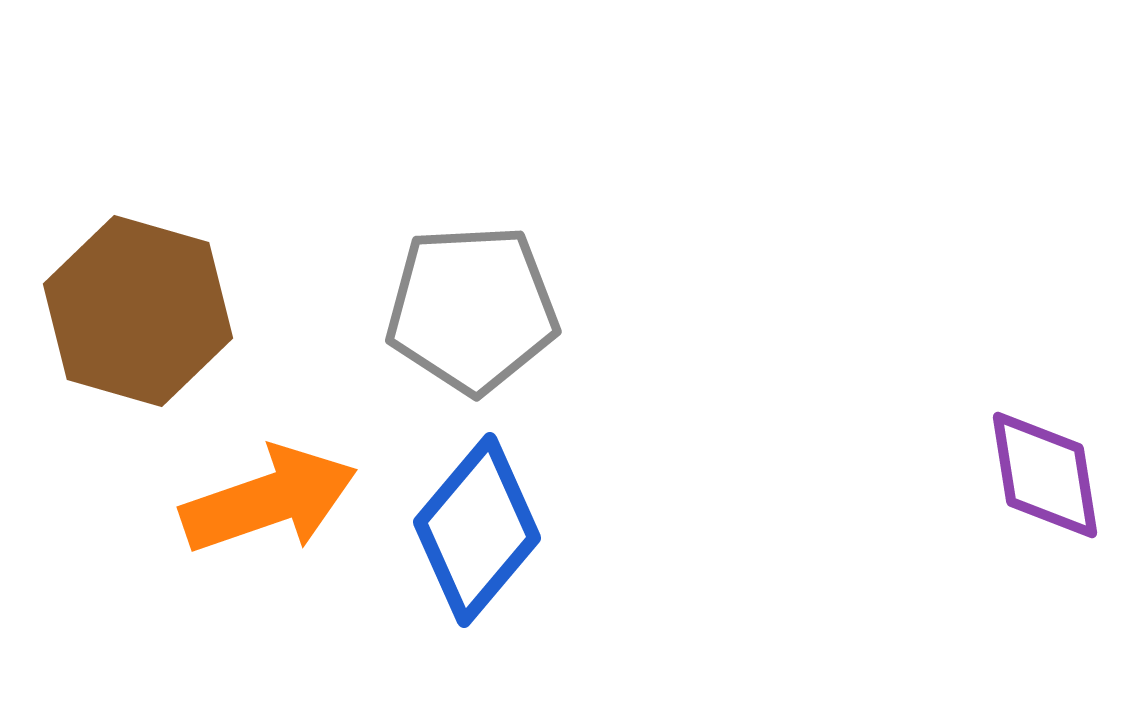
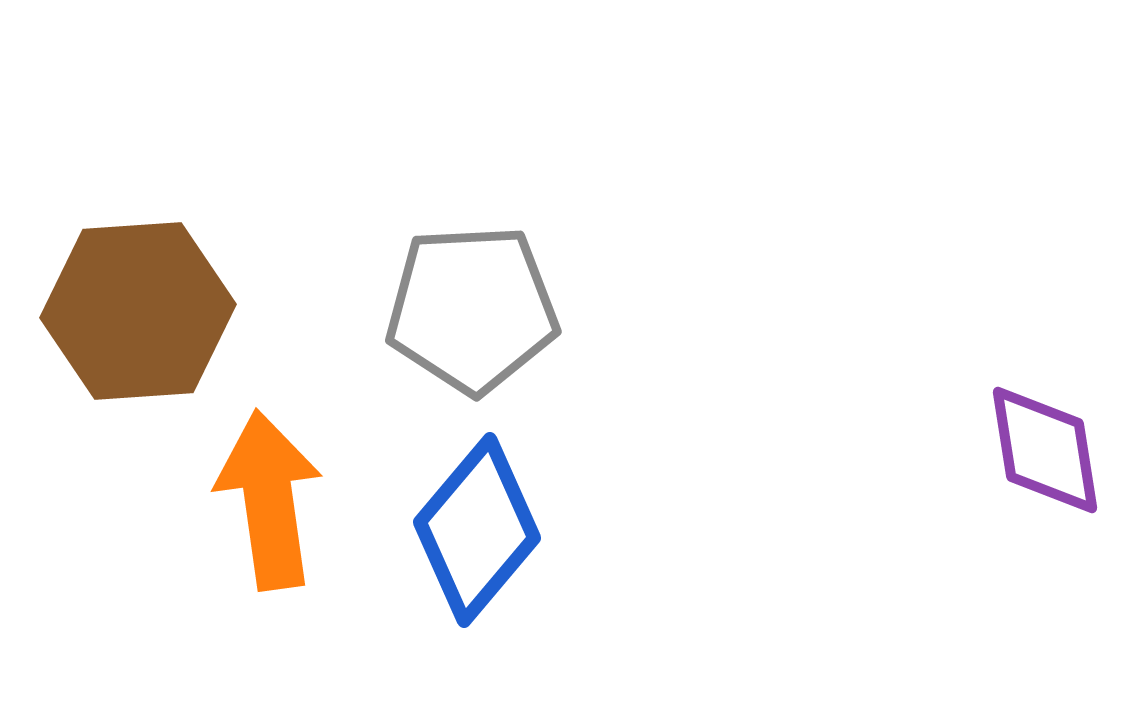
brown hexagon: rotated 20 degrees counterclockwise
purple diamond: moved 25 px up
orange arrow: rotated 79 degrees counterclockwise
